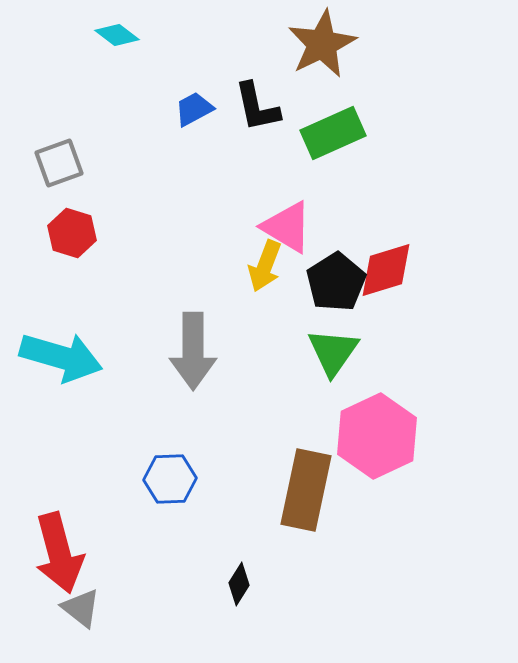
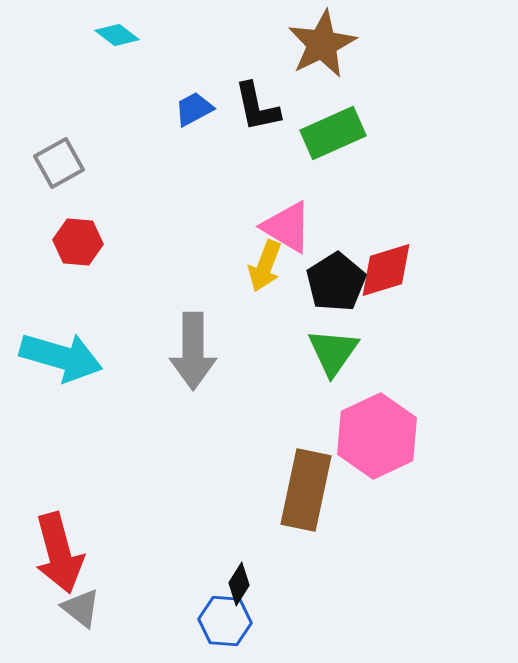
gray square: rotated 9 degrees counterclockwise
red hexagon: moved 6 px right, 9 px down; rotated 12 degrees counterclockwise
blue hexagon: moved 55 px right, 142 px down; rotated 6 degrees clockwise
